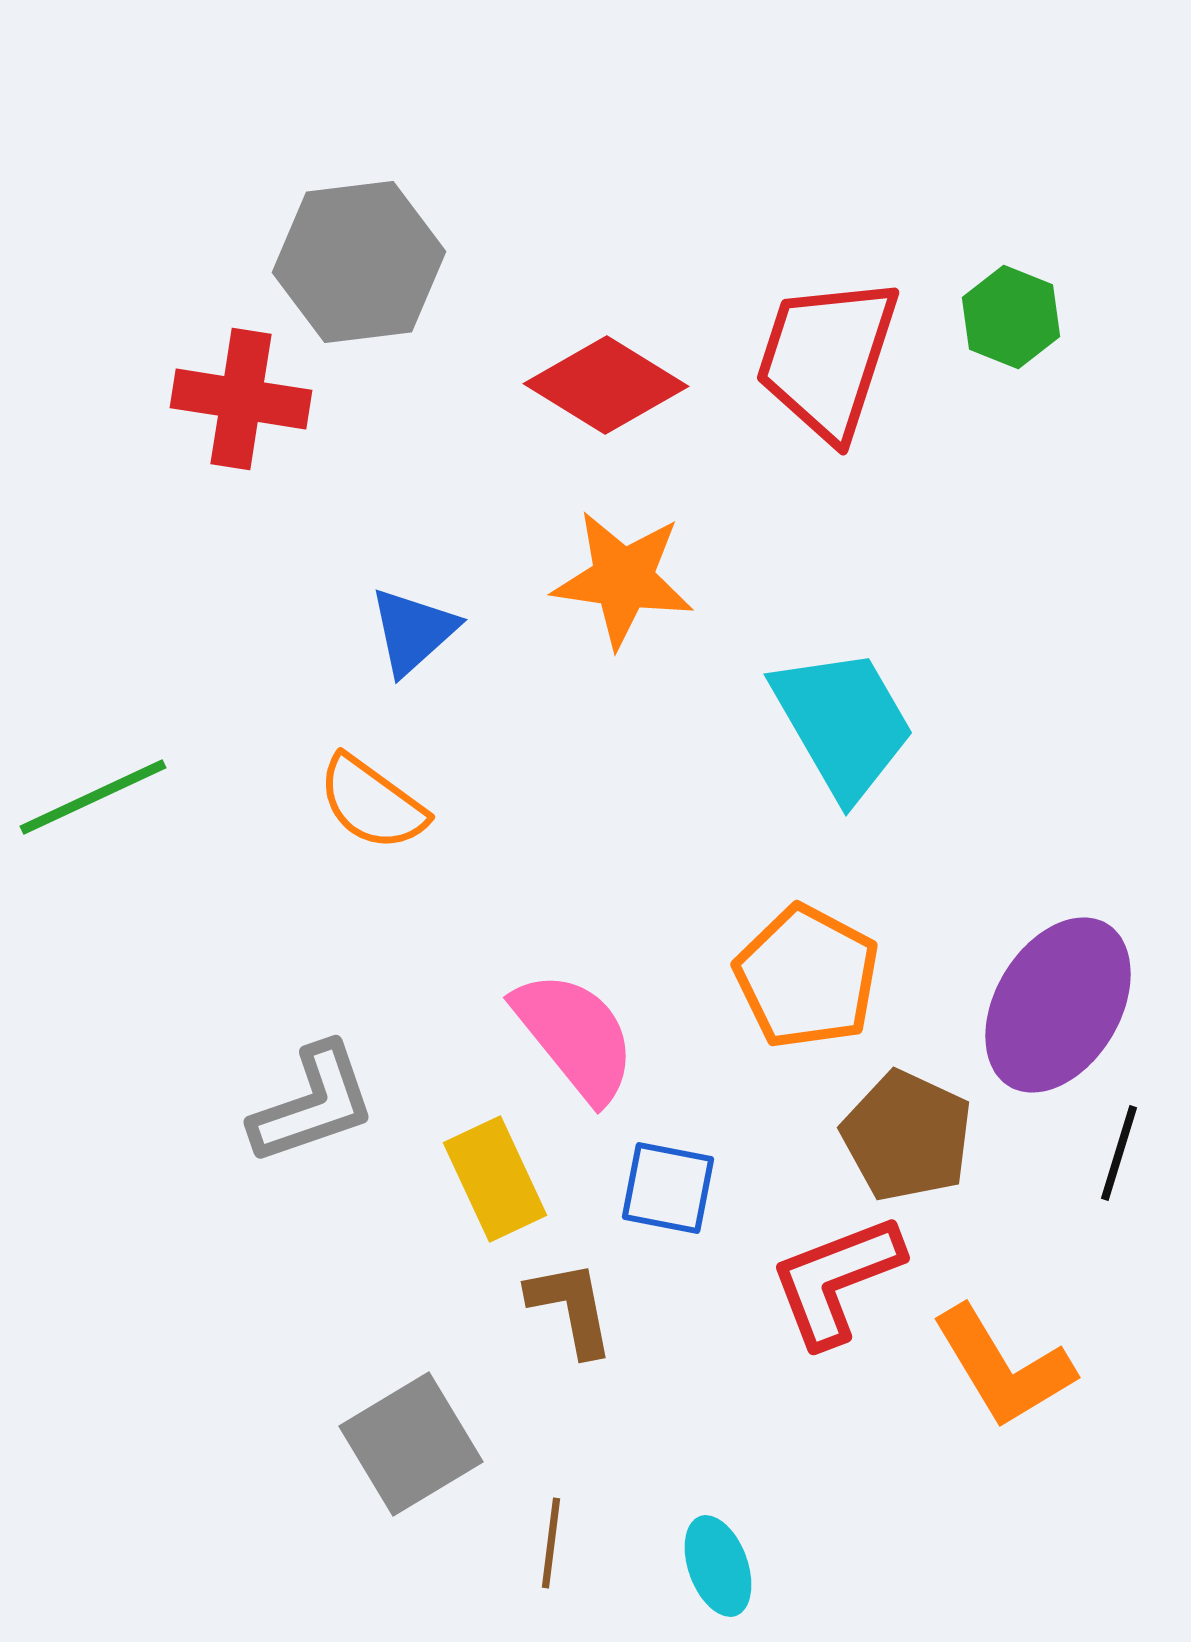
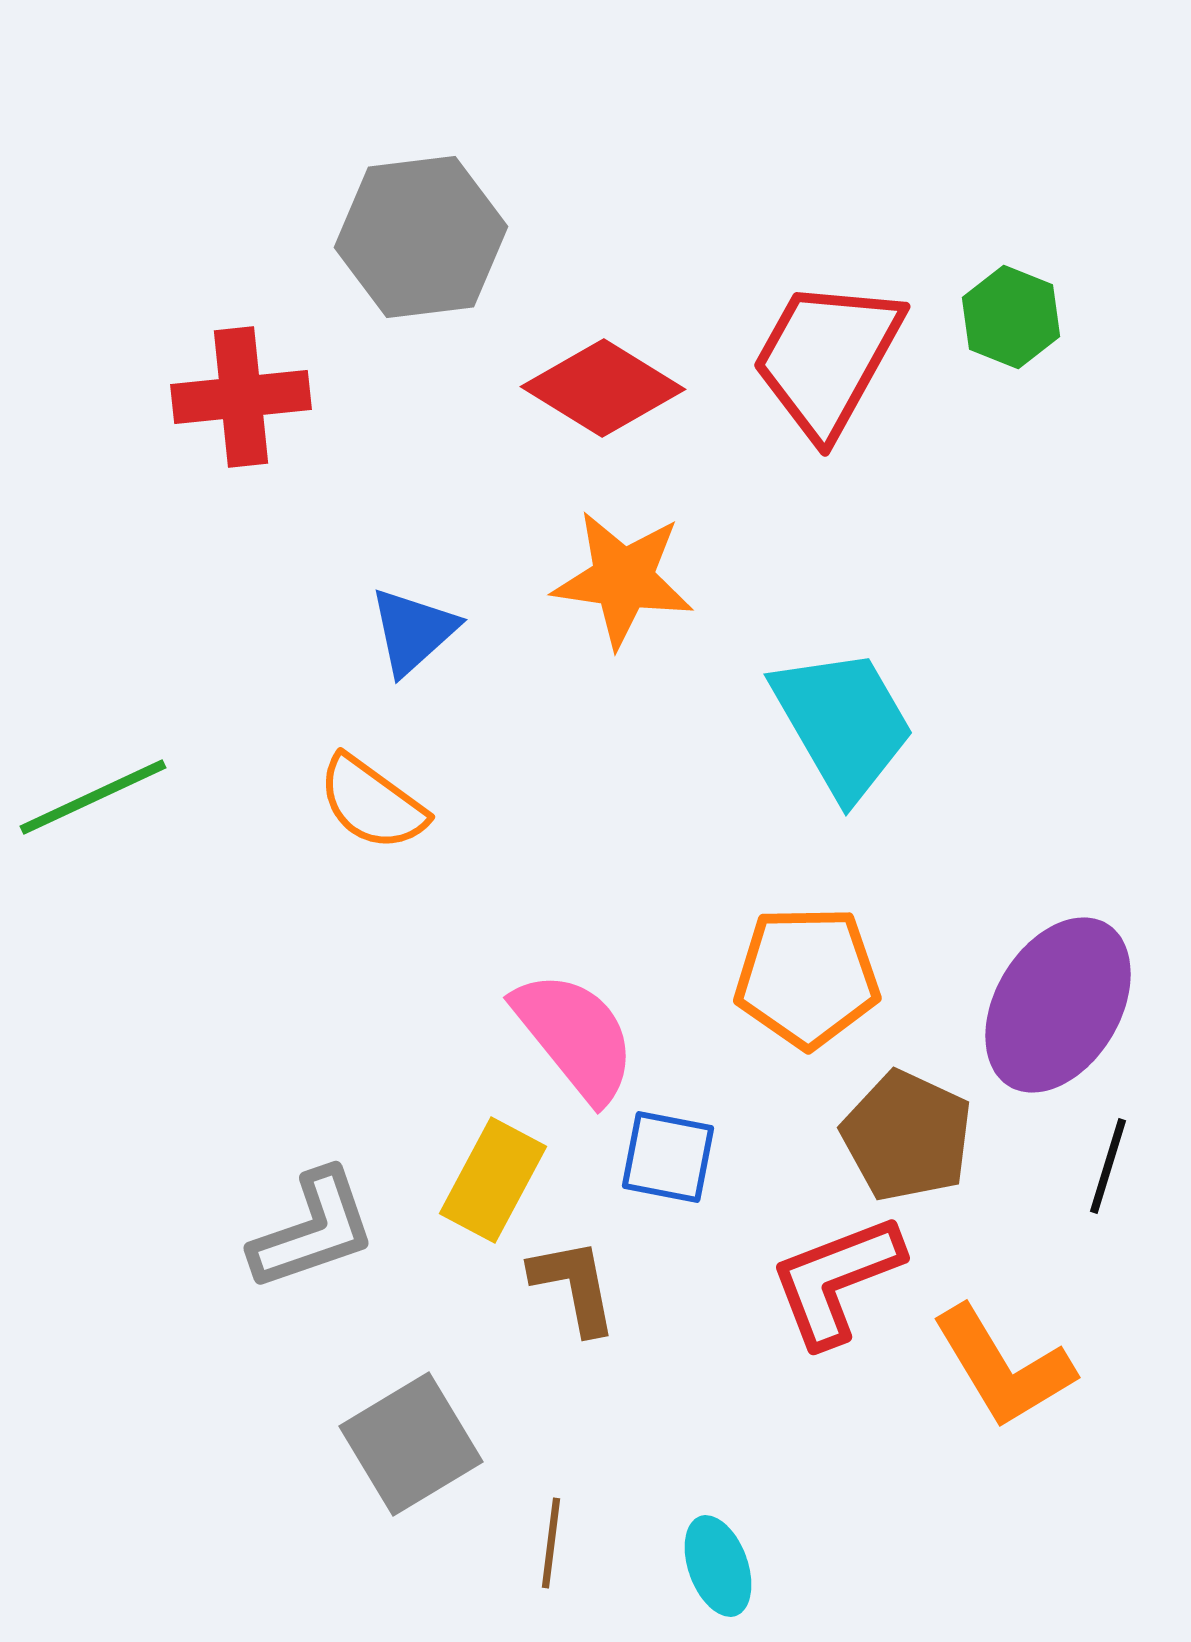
gray hexagon: moved 62 px right, 25 px up
red trapezoid: rotated 11 degrees clockwise
red diamond: moved 3 px left, 3 px down
red cross: moved 2 px up; rotated 15 degrees counterclockwise
orange pentagon: rotated 29 degrees counterclockwise
gray L-shape: moved 126 px down
black line: moved 11 px left, 13 px down
yellow rectangle: moved 2 px left, 1 px down; rotated 53 degrees clockwise
blue square: moved 31 px up
brown L-shape: moved 3 px right, 22 px up
